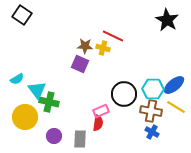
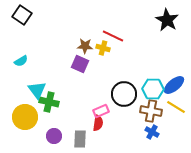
cyan semicircle: moved 4 px right, 18 px up
